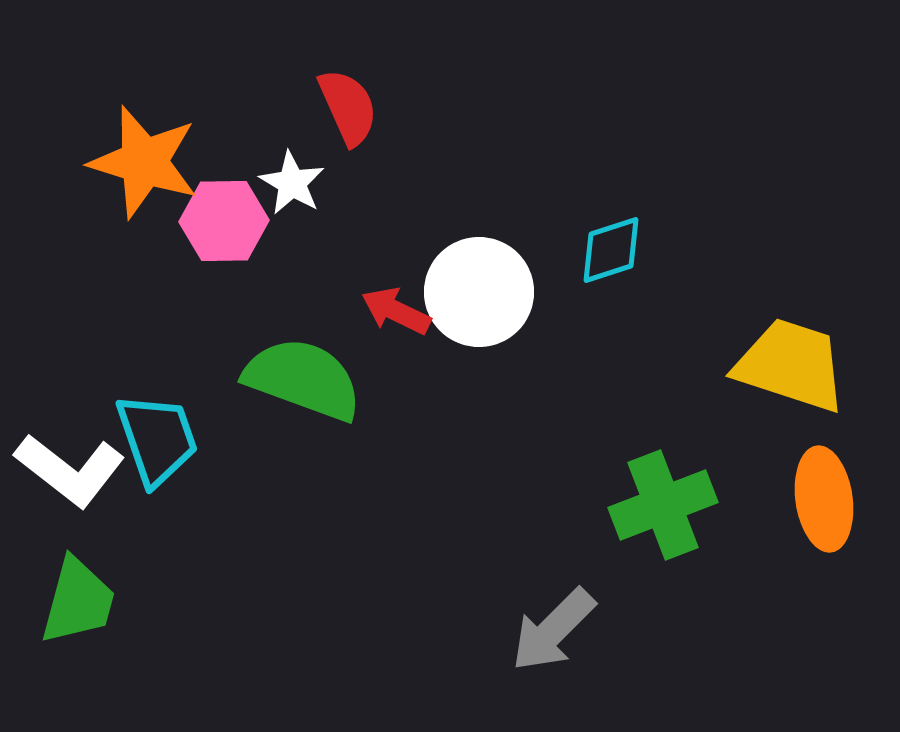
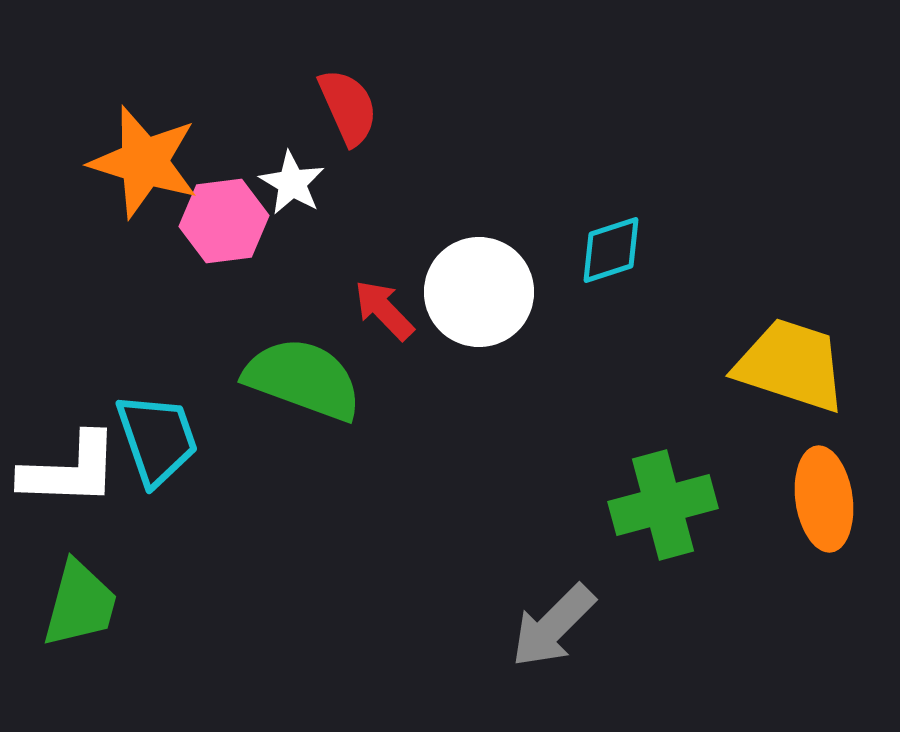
pink hexagon: rotated 6 degrees counterclockwise
red arrow: moved 12 px left, 1 px up; rotated 20 degrees clockwise
white L-shape: rotated 36 degrees counterclockwise
green cross: rotated 6 degrees clockwise
green trapezoid: moved 2 px right, 3 px down
gray arrow: moved 4 px up
